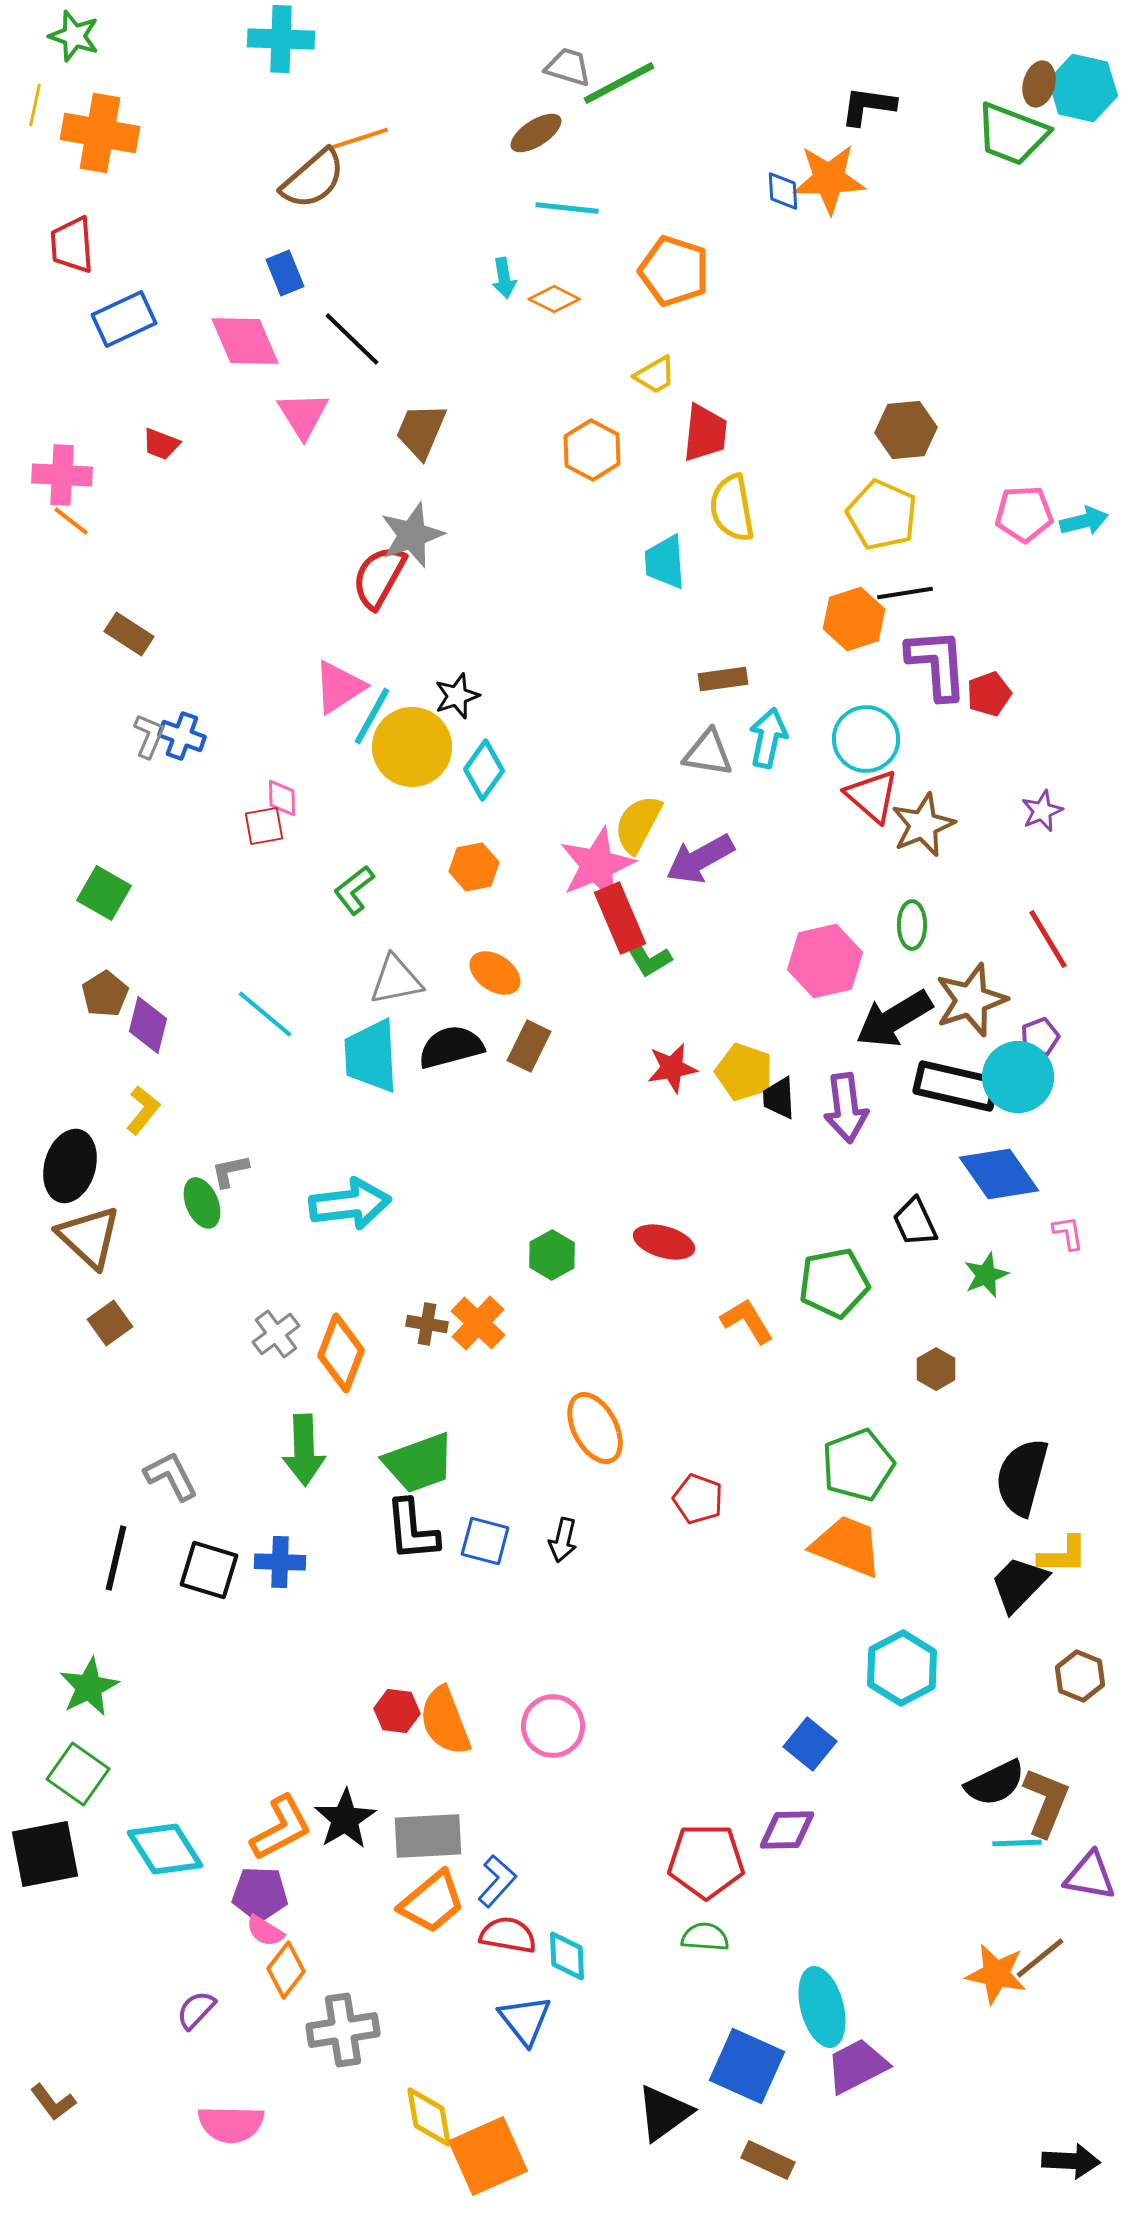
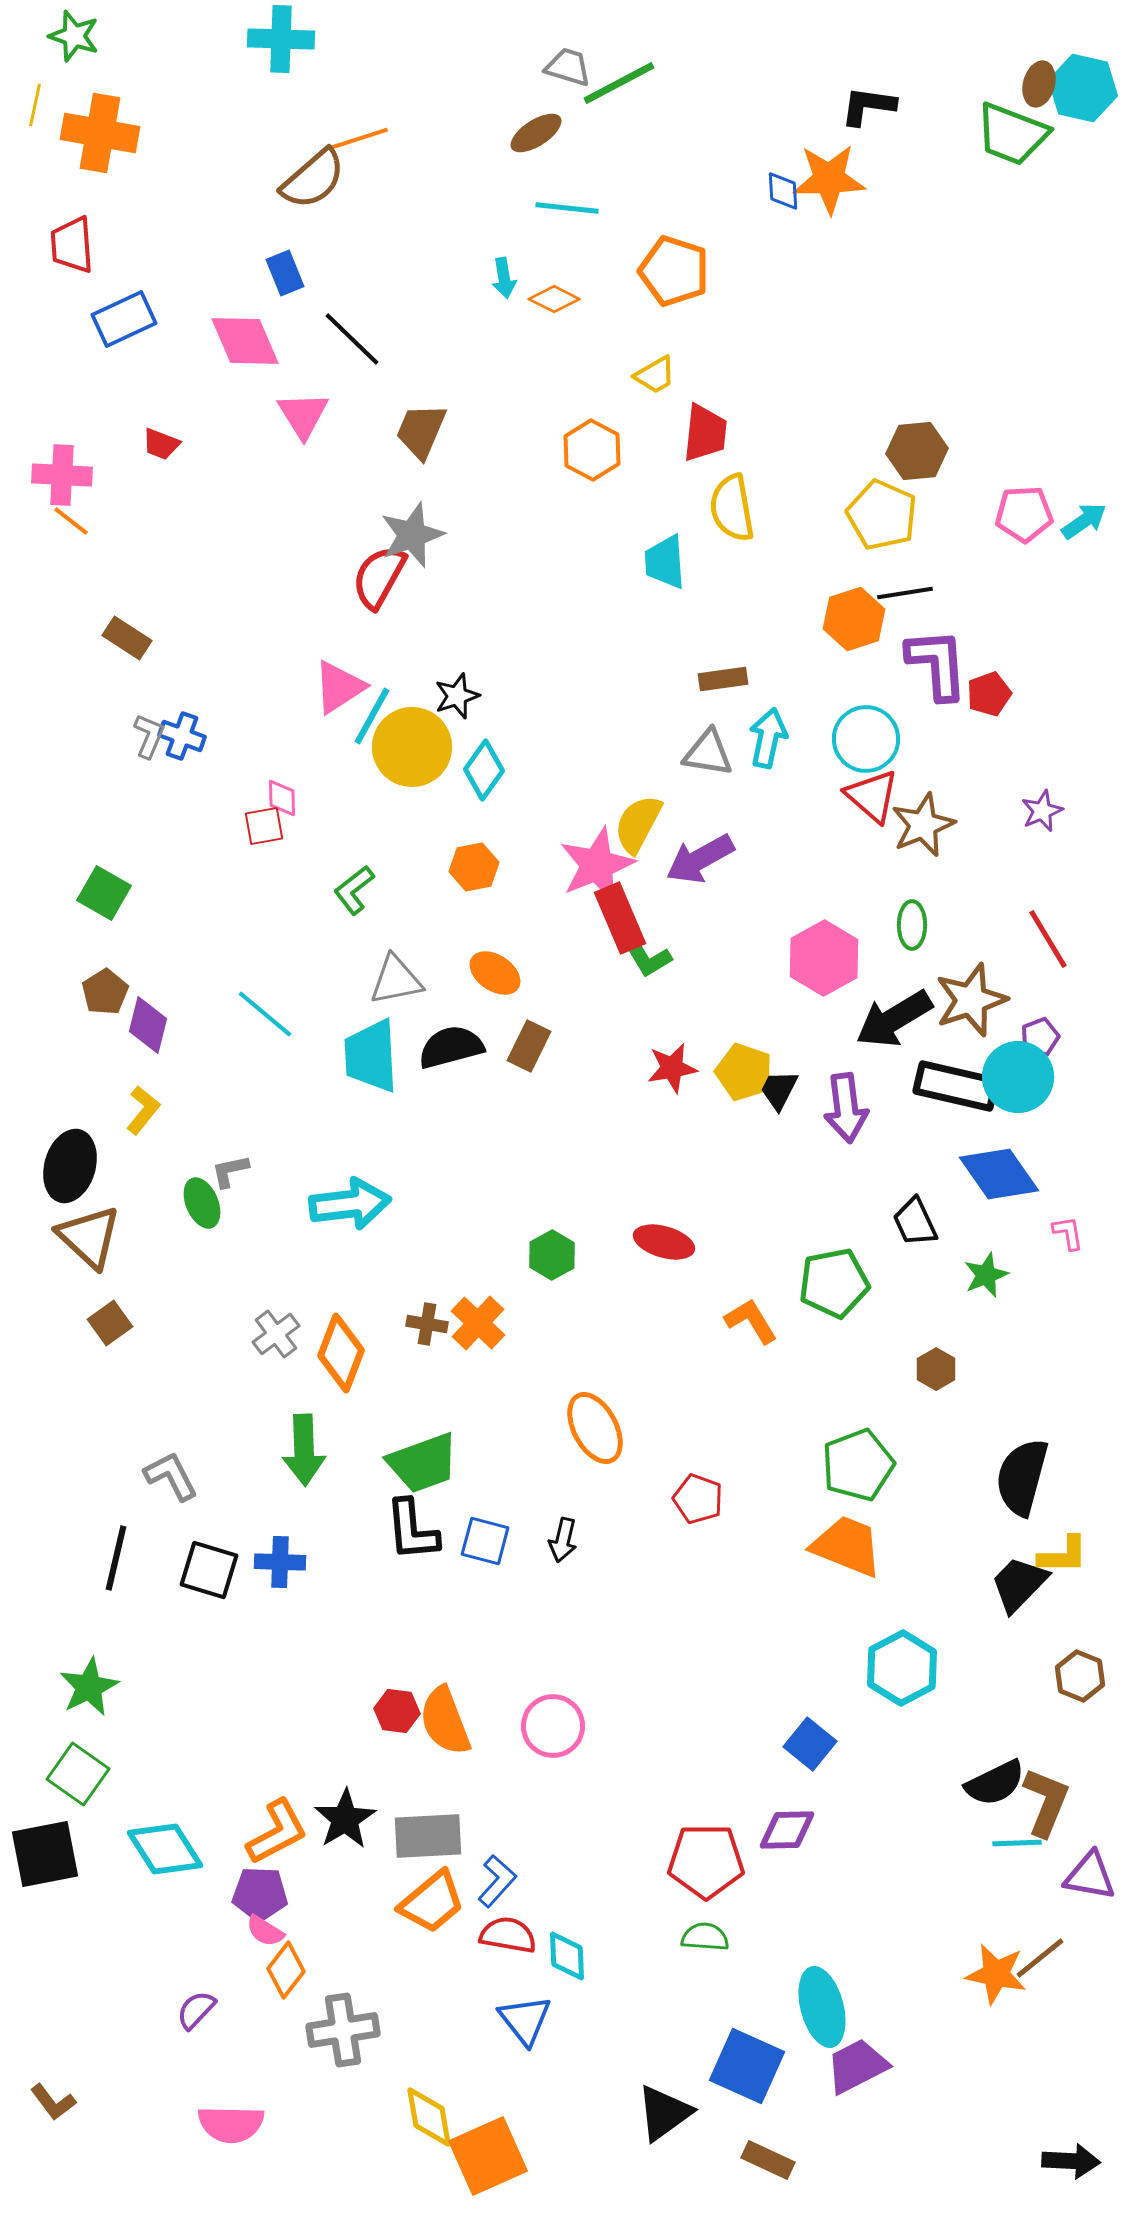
brown hexagon at (906, 430): moved 11 px right, 21 px down
cyan arrow at (1084, 521): rotated 21 degrees counterclockwise
brown rectangle at (129, 634): moved 2 px left, 4 px down
pink hexagon at (825, 961): moved 1 px left, 3 px up; rotated 16 degrees counterclockwise
brown pentagon at (105, 994): moved 2 px up
black trapezoid at (779, 1098): moved 8 px up; rotated 30 degrees clockwise
orange L-shape at (747, 1321): moved 4 px right
green trapezoid at (419, 1463): moved 4 px right
orange L-shape at (281, 1828): moved 4 px left, 4 px down
